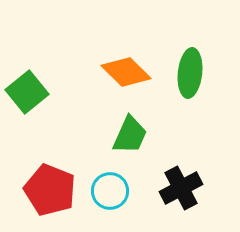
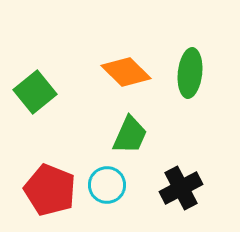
green square: moved 8 px right
cyan circle: moved 3 px left, 6 px up
